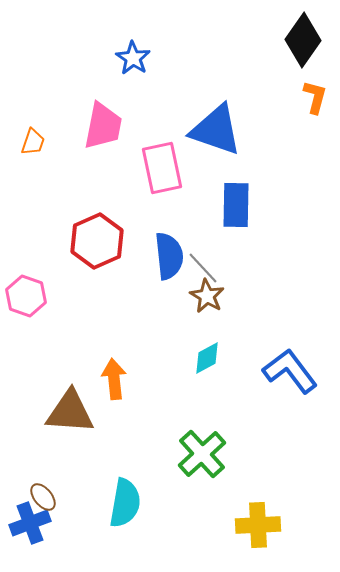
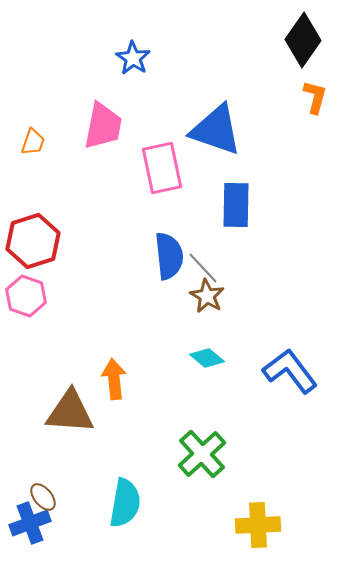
red hexagon: moved 64 px left; rotated 6 degrees clockwise
cyan diamond: rotated 68 degrees clockwise
